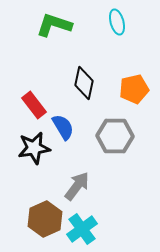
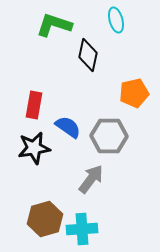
cyan ellipse: moved 1 px left, 2 px up
black diamond: moved 4 px right, 28 px up
orange pentagon: moved 4 px down
red rectangle: rotated 48 degrees clockwise
blue semicircle: moved 5 px right; rotated 24 degrees counterclockwise
gray hexagon: moved 6 px left
gray arrow: moved 14 px right, 7 px up
brown hexagon: rotated 8 degrees clockwise
cyan cross: rotated 32 degrees clockwise
